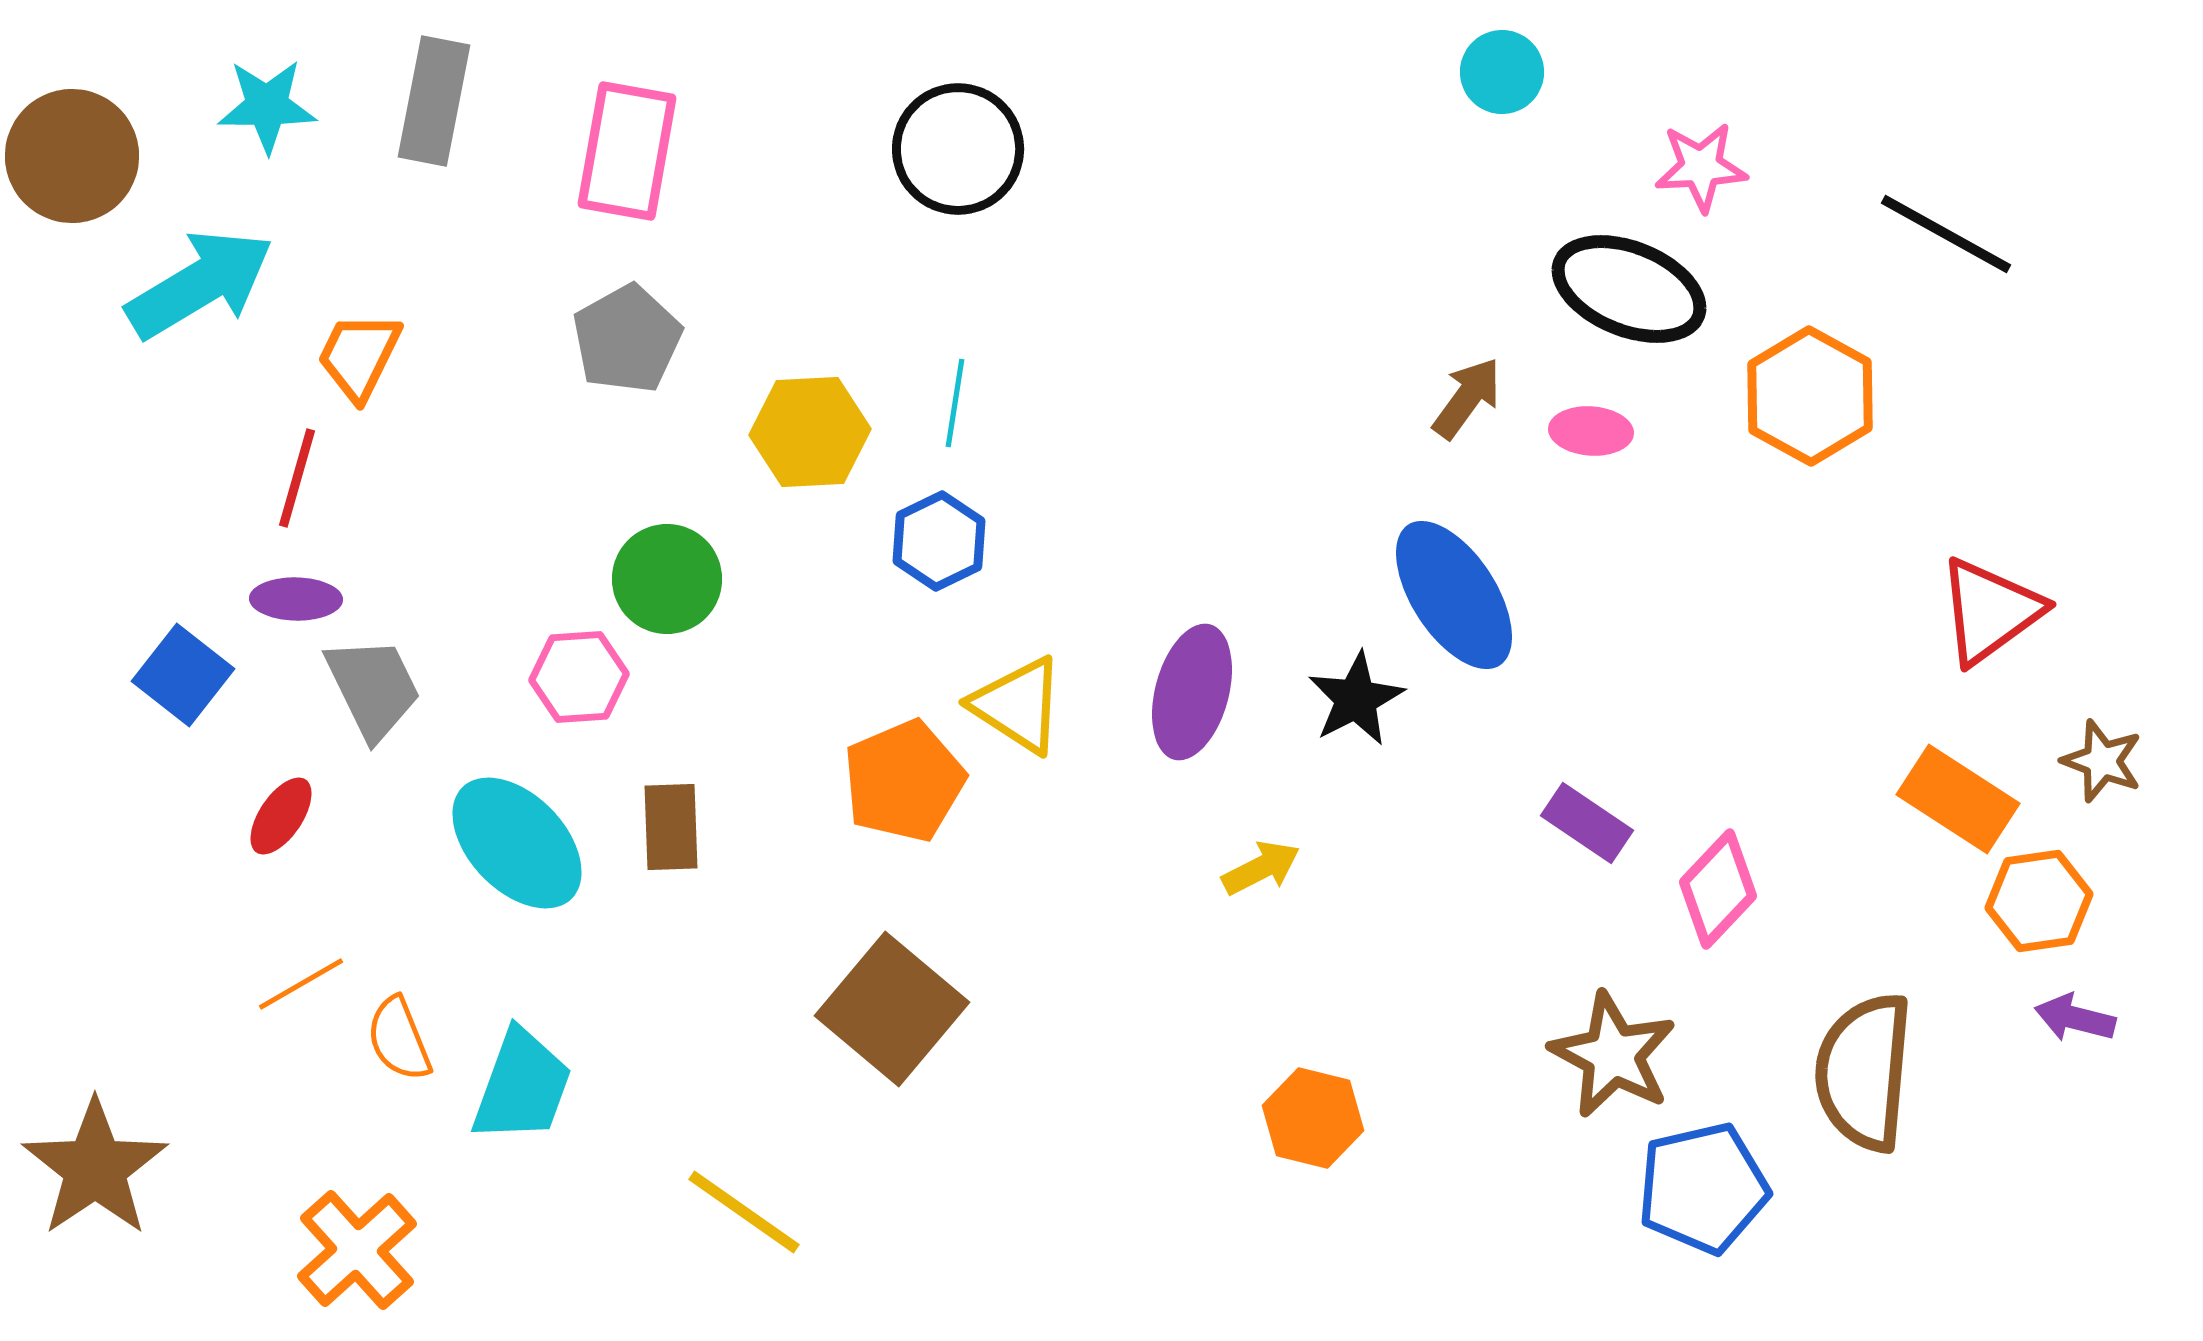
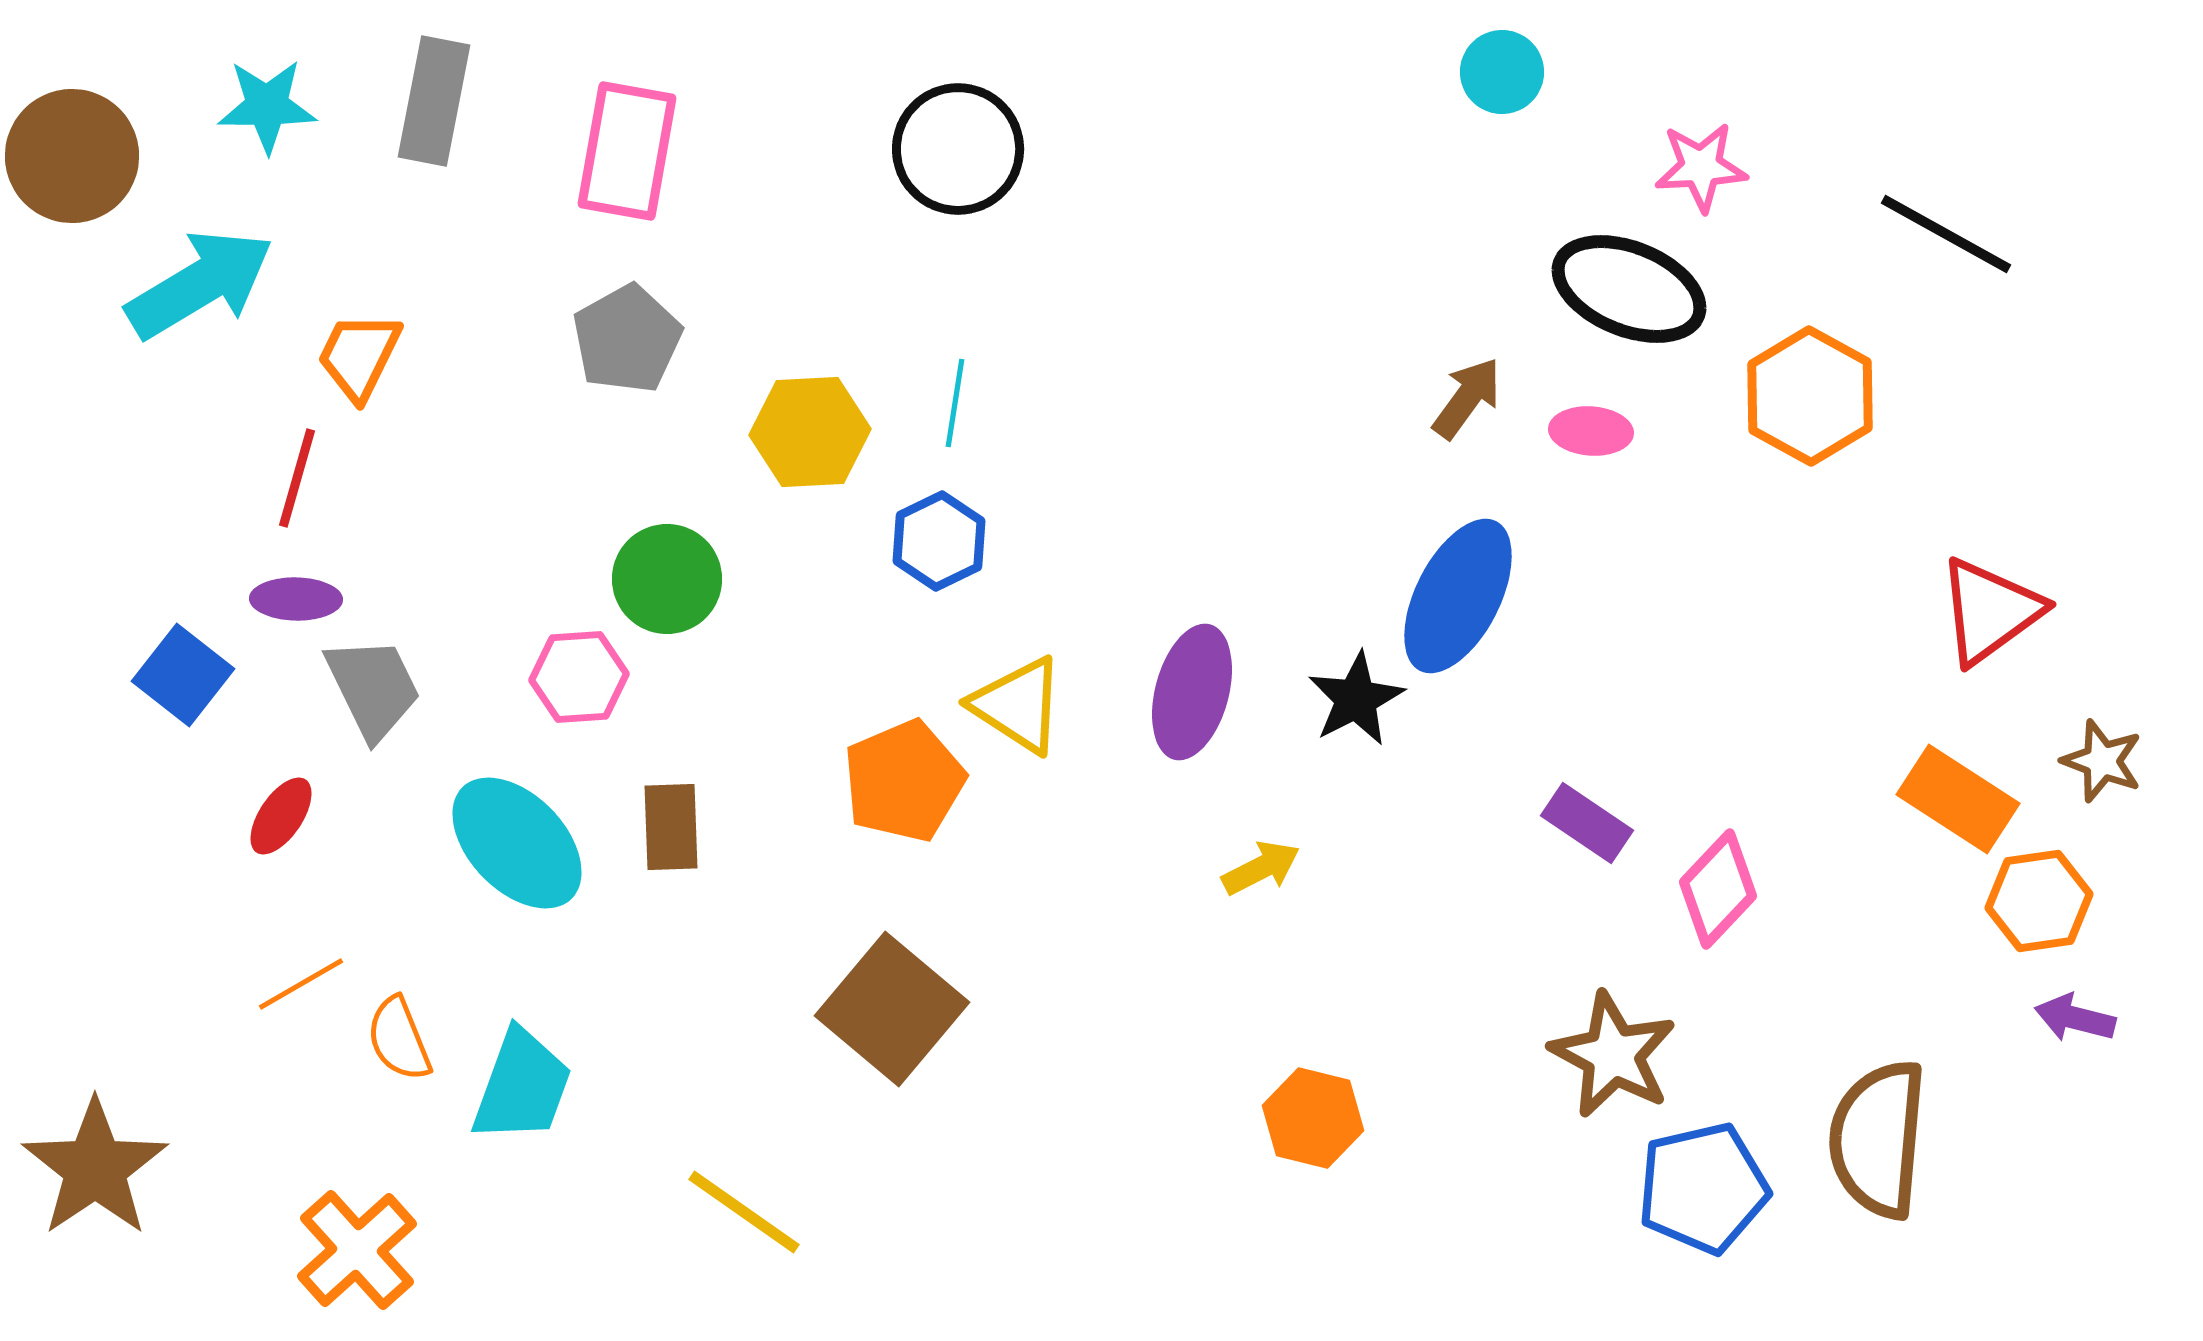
blue ellipse at (1454, 595): moved 4 px right, 1 px down; rotated 60 degrees clockwise
brown semicircle at (1864, 1072): moved 14 px right, 67 px down
